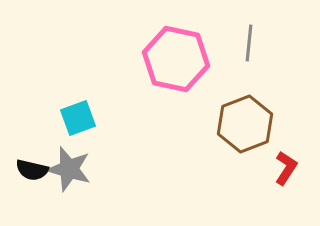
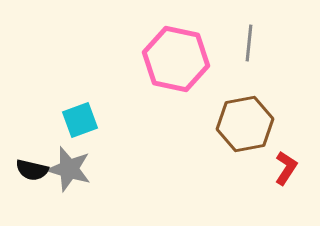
cyan square: moved 2 px right, 2 px down
brown hexagon: rotated 10 degrees clockwise
